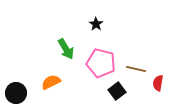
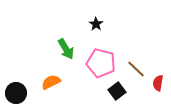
brown line: rotated 30 degrees clockwise
